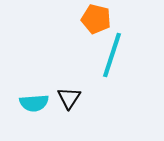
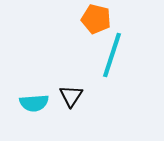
black triangle: moved 2 px right, 2 px up
